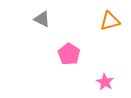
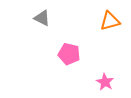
gray triangle: moved 1 px up
pink pentagon: rotated 20 degrees counterclockwise
